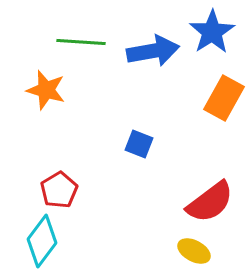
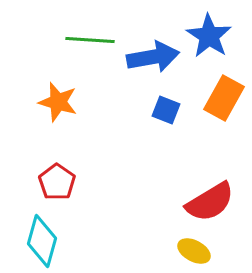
blue star: moved 3 px left, 4 px down; rotated 6 degrees counterclockwise
green line: moved 9 px right, 2 px up
blue arrow: moved 6 px down
orange star: moved 12 px right, 12 px down
blue square: moved 27 px right, 34 px up
red pentagon: moved 2 px left, 8 px up; rotated 6 degrees counterclockwise
red semicircle: rotated 6 degrees clockwise
cyan diamond: rotated 21 degrees counterclockwise
